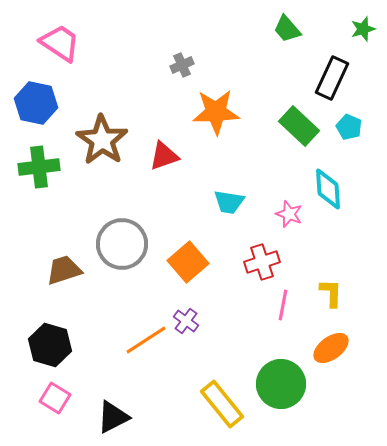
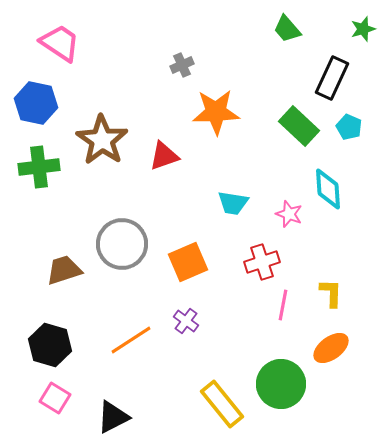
cyan trapezoid: moved 4 px right, 1 px down
orange square: rotated 18 degrees clockwise
orange line: moved 15 px left
